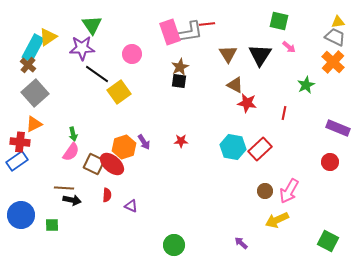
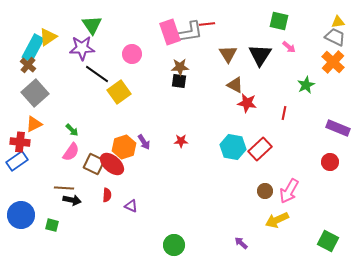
brown star at (180, 67): rotated 24 degrees clockwise
green arrow at (73, 134): moved 1 px left, 4 px up; rotated 32 degrees counterclockwise
green square at (52, 225): rotated 16 degrees clockwise
